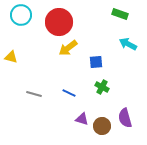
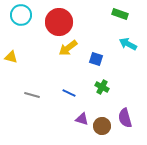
blue square: moved 3 px up; rotated 24 degrees clockwise
gray line: moved 2 px left, 1 px down
